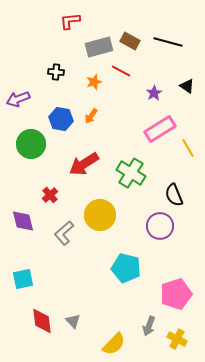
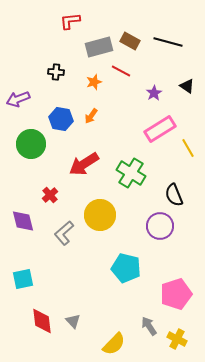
gray arrow: rotated 126 degrees clockwise
